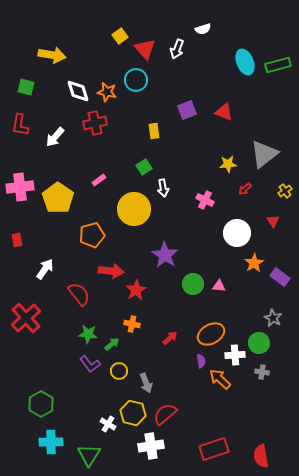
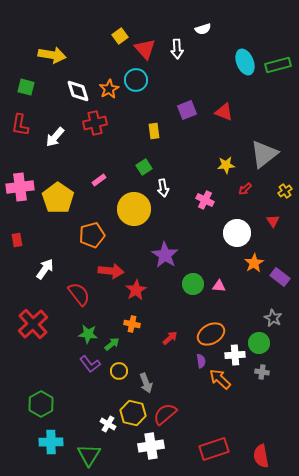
white arrow at (177, 49): rotated 24 degrees counterclockwise
orange star at (107, 92): moved 2 px right, 3 px up; rotated 30 degrees clockwise
yellow star at (228, 164): moved 2 px left, 1 px down
red cross at (26, 318): moved 7 px right, 6 px down
